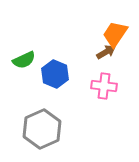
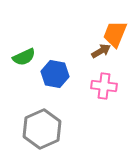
orange trapezoid: rotated 12 degrees counterclockwise
brown arrow: moved 5 px left, 1 px up
green semicircle: moved 3 px up
blue hexagon: rotated 12 degrees counterclockwise
